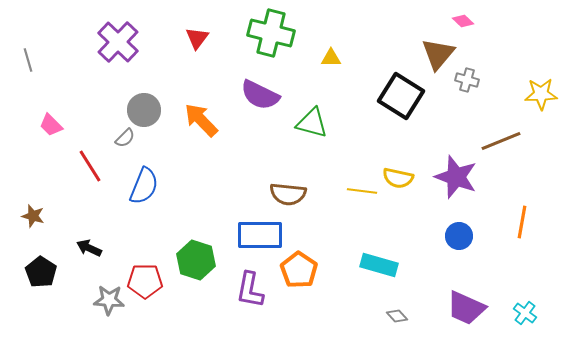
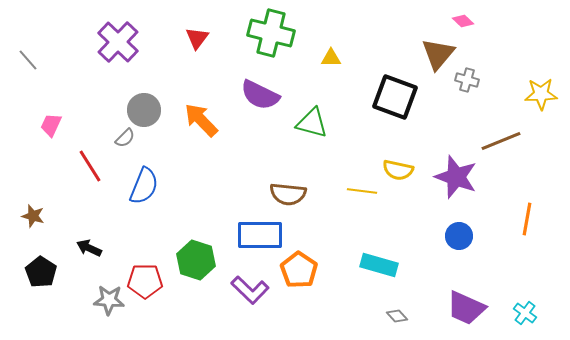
gray line: rotated 25 degrees counterclockwise
black square: moved 6 px left, 1 px down; rotated 12 degrees counterclockwise
pink trapezoid: rotated 70 degrees clockwise
yellow semicircle: moved 8 px up
orange line: moved 5 px right, 3 px up
purple L-shape: rotated 57 degrees counterclockwise
